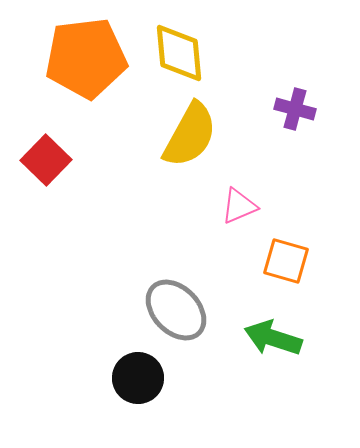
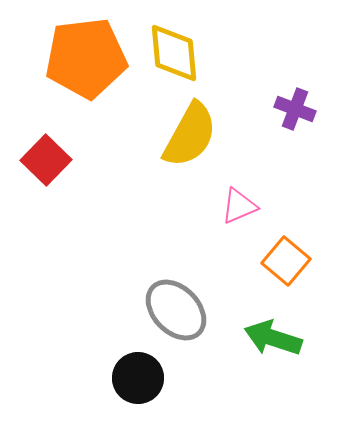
yellow diamond: moved 5 px left
purple cross: rotated 6 degrees clockwise
orange square: rotated 24 degrees clockwise
